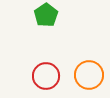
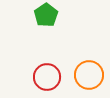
red circle: moved 1 px right, 1 px down
